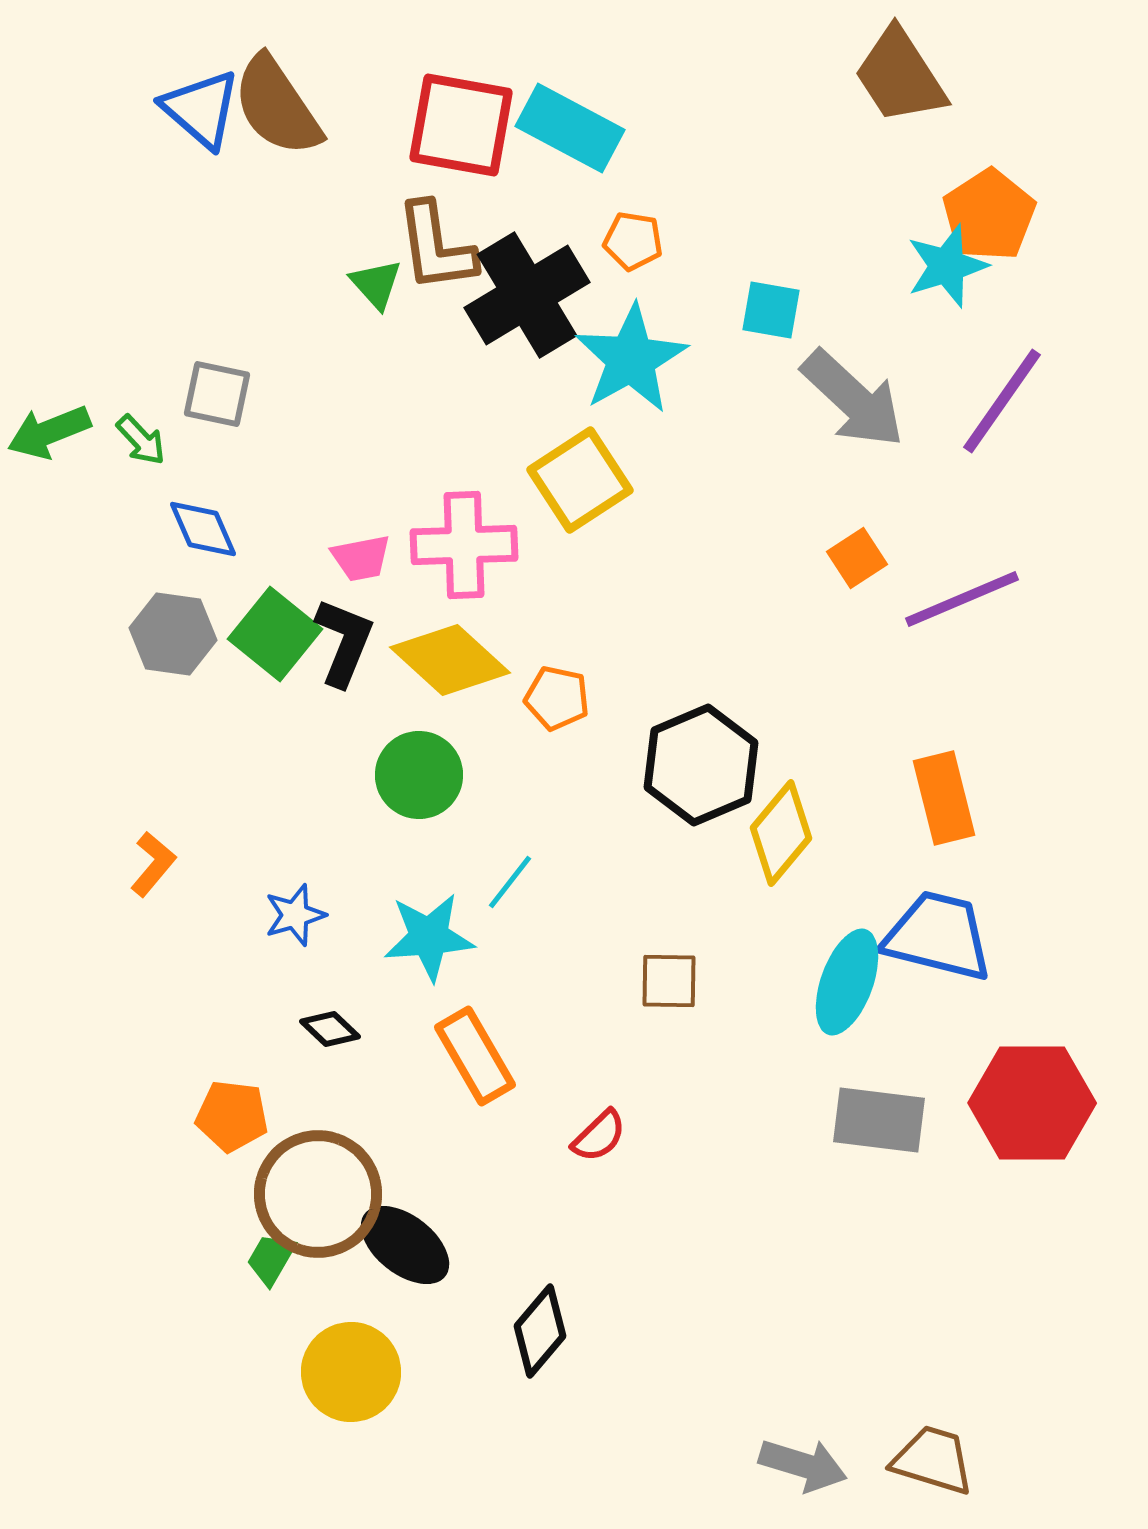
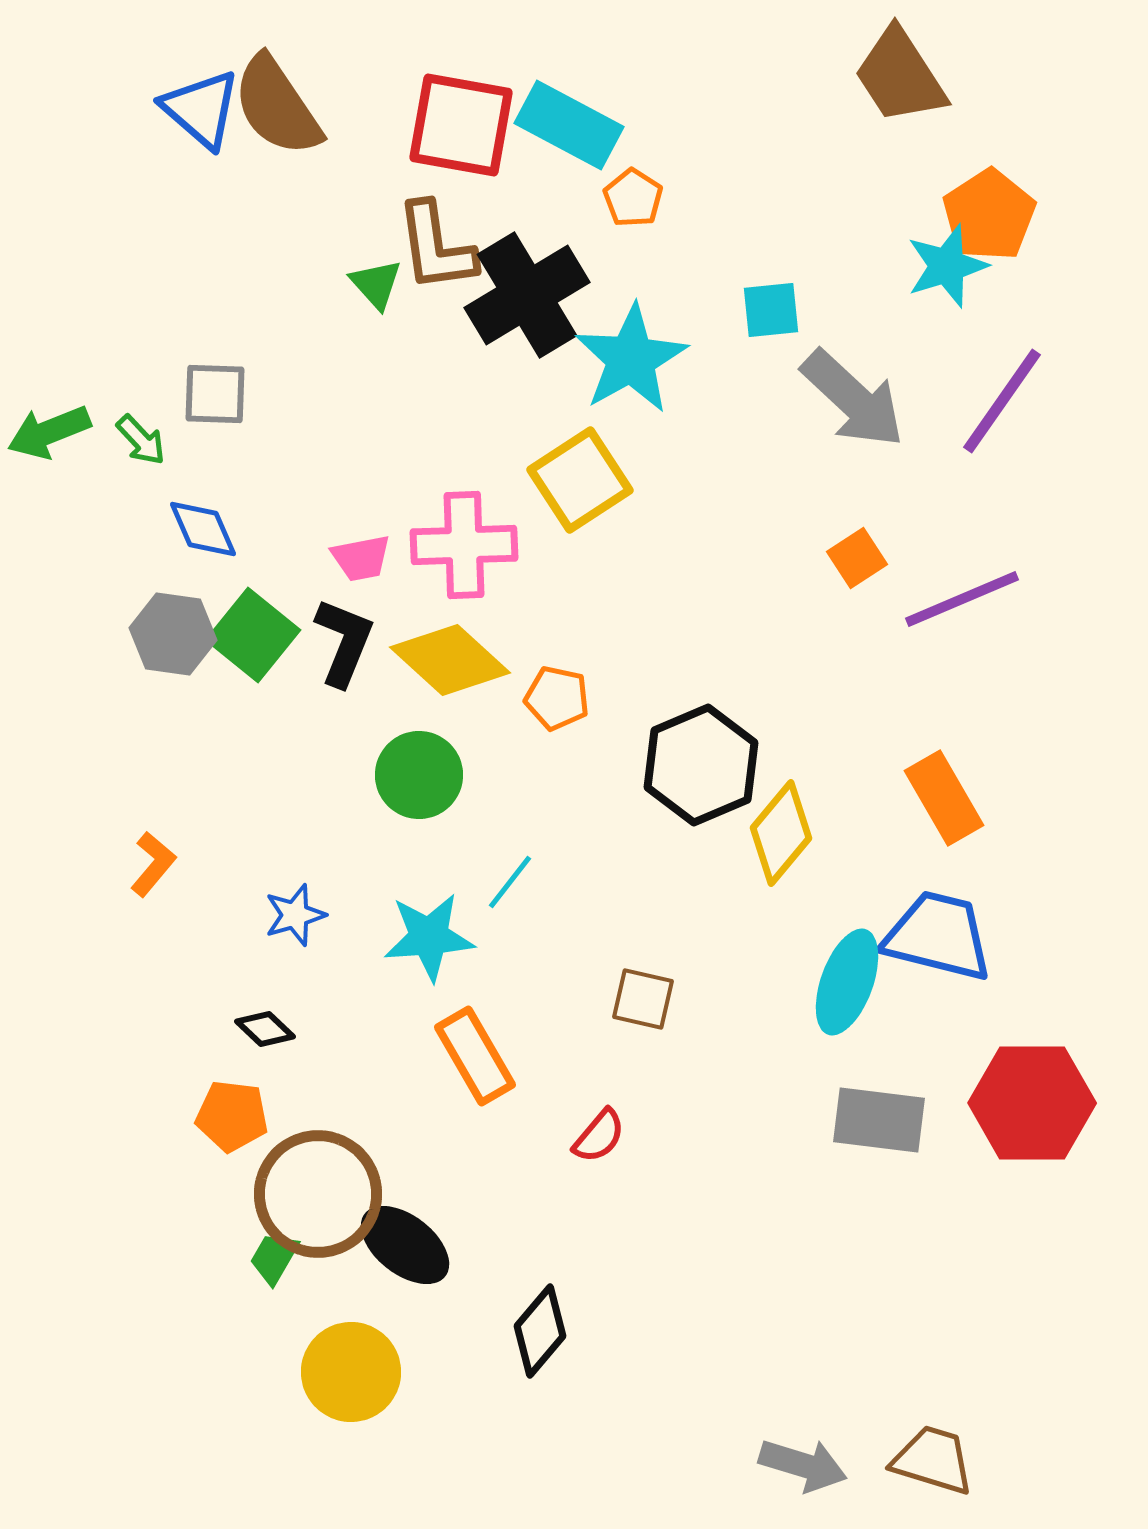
cyan rectangle at (570, 128): moved 1 px left, 3 px up
orange pentagon at (633, 241): moved 43 px up; rotated 24 degrees clockwise
cyan square at (771, 310): rotated 16 degrees counterclockwise
gray square at (217, 394): moved 2 px left; rotated 10 degrees counterclockwise
green square at (275, 634): moved 22 px left, 1 px down
orange rectangle at (944, 798): rotated 16 degrees counterclockwise
brown square at (669, 981): moved 26 px left, 18 px down; rotated 12 degrees clockwise
black diamond at (330, 1029): moved 65 px left
red semicircle at (599, 1136): rotated 6 degrees counterclockwise
green trapezoid at (271, 1259): moved 3 px right, 1 px up
